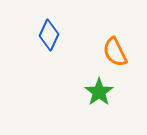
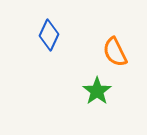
green star: moved 2 px left, 1 px up
